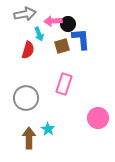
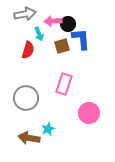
pink circle: moved 9 px left, 5 px up
cyan star: rotated 16 degrees clockwise
brown arrow: rotated 80 degrees counterclockwise
